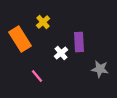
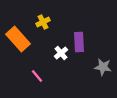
yellow cross: rotated 16 degrees clockwise
orange rectangle: moved 2 px left; rotated 10 degrees counterclockwise
gray star: moved 3 px right, 2 px up
